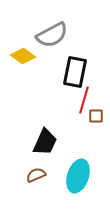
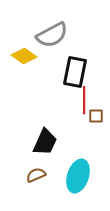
yellow diamond: moved 1 px right
red line: rotated 16 degrees counterclockwise
